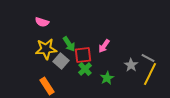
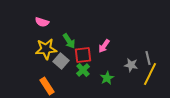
green arrow: moved 3 px up
gray line: rotated 48 degrees clockwise
gray star: rotated 24 degrees counterclockwise
green cross: moved 2 px left, 1 px down
